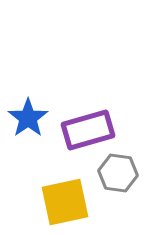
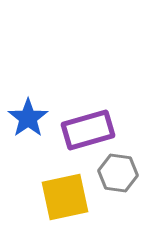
yellow square: moved 5 px up
